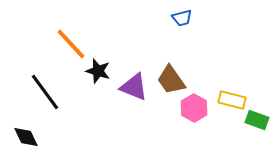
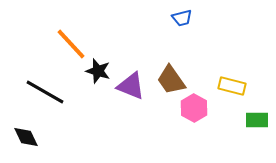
purple triangle: moved 3 px left, 1 px up
black line: rotated 24 degrees counterclockwise
yellow rectangle: moved 14 px up
green rectangle: rotated 20 degrees counterclockwise
